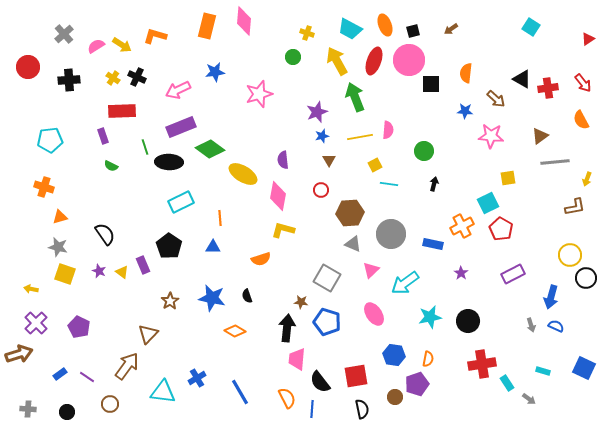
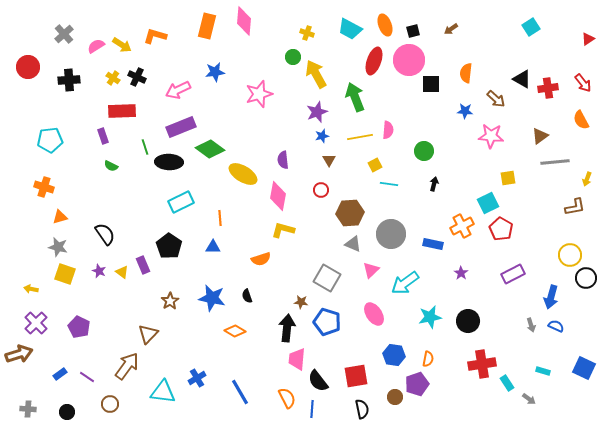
cyan square at (531, 27): rotated 24 degrees clockwise
yellow arrow at (337, 61): moved 21 px left, 13 px down
black semicircle at (320, 382): moved 2 px left, 1 px up
